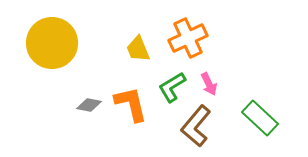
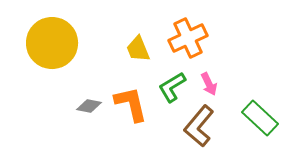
gray diamond: moved 1 px down
brown L-shape: moved 3 px right
